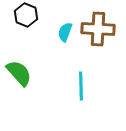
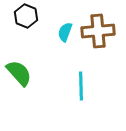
black hexagon: moved 1 px down
brown cross: moved 2 px down; rotated 8 degrees counterclockwise
